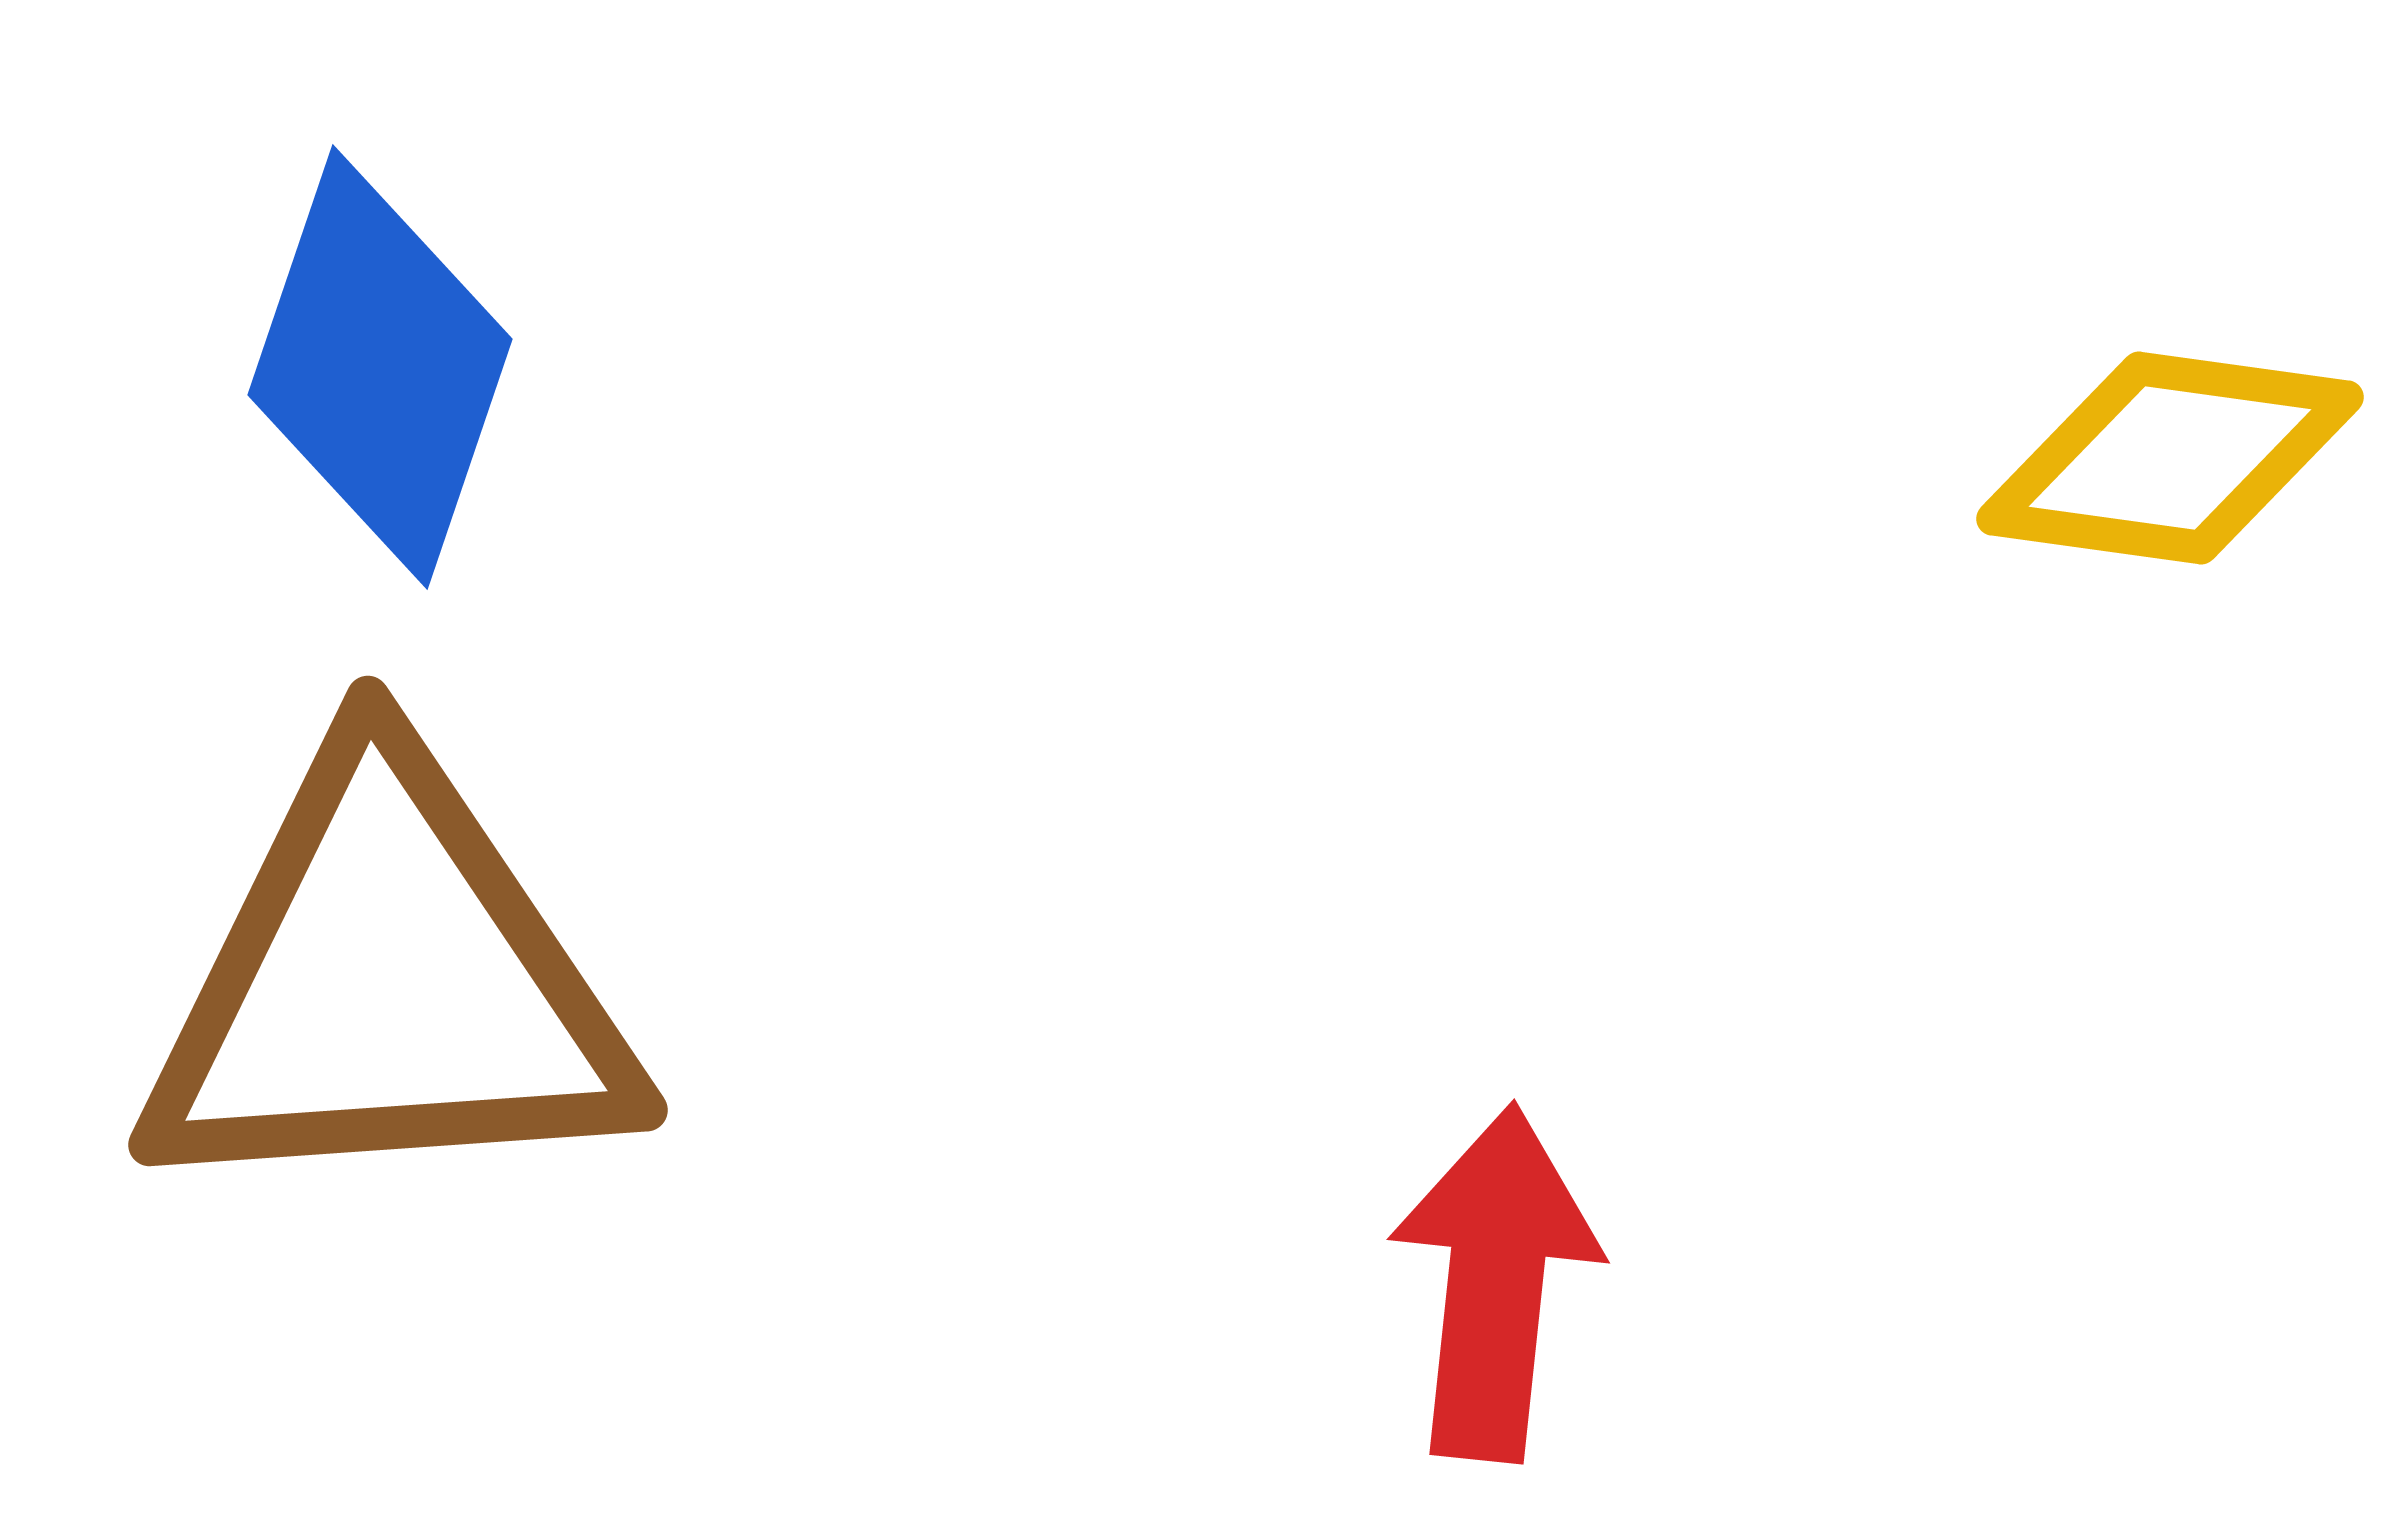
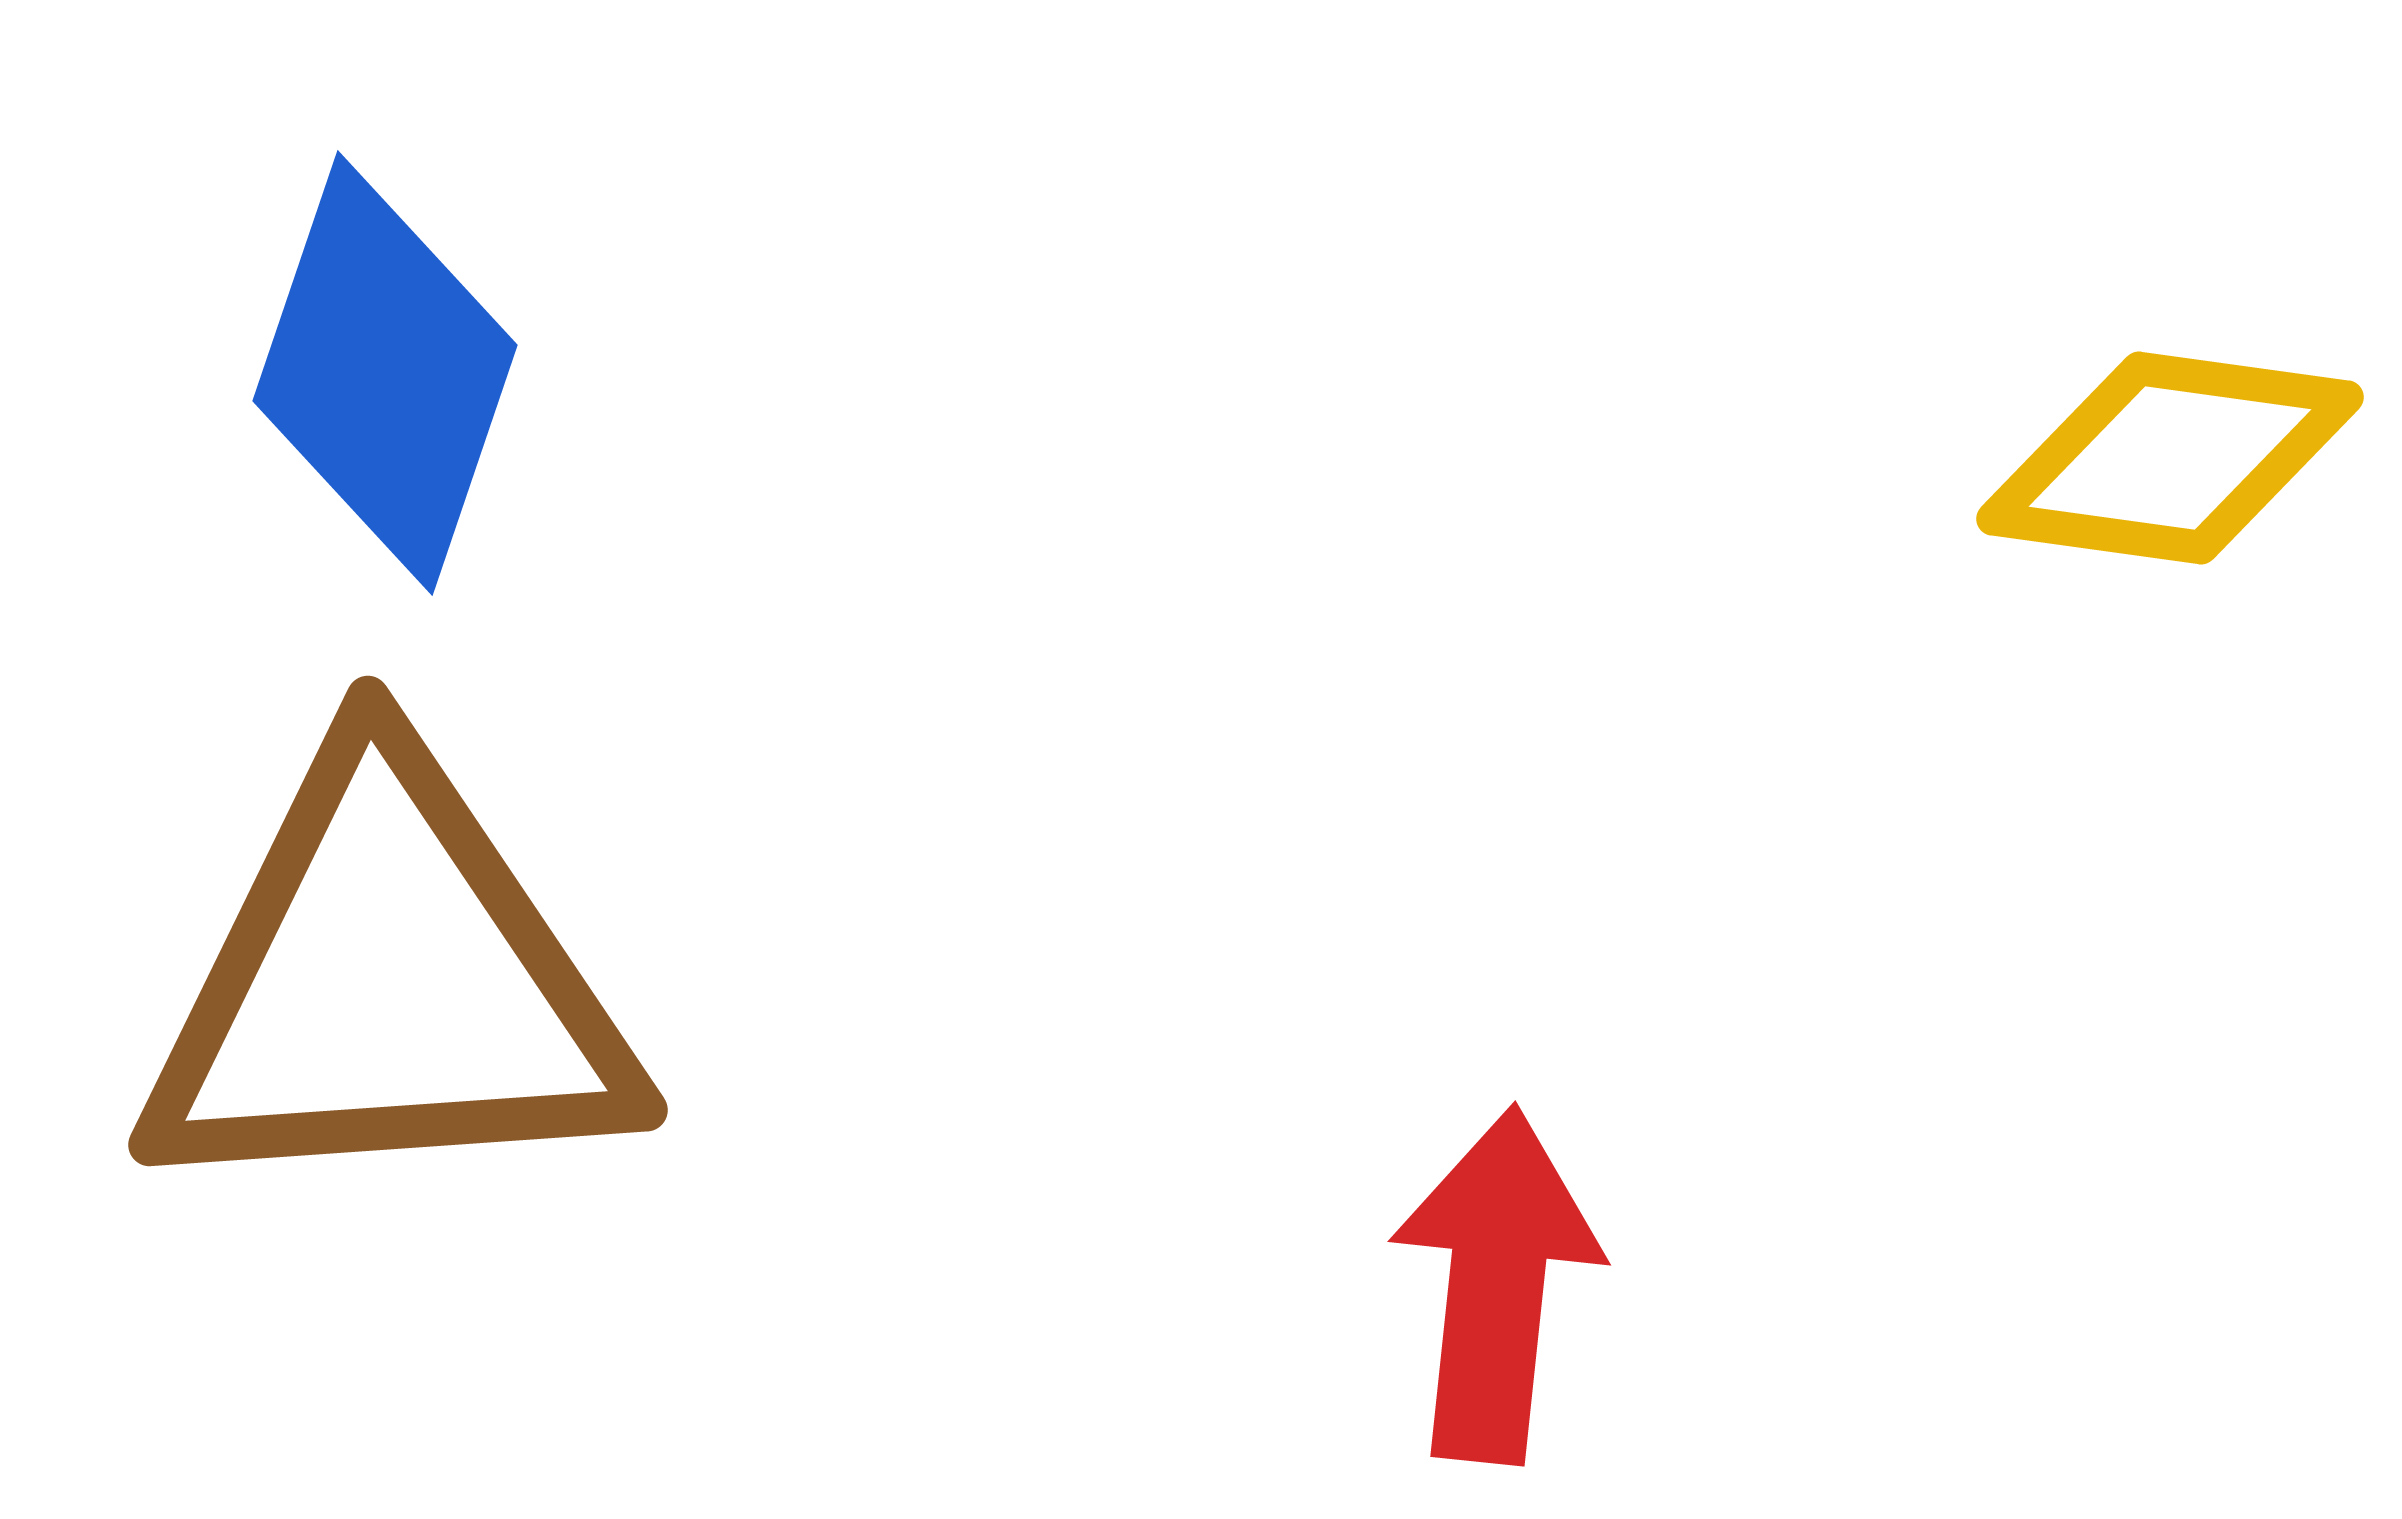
blue diamond: moved 5 px right, 6 px down
red arrow: moved 1 px right, 2 px down
